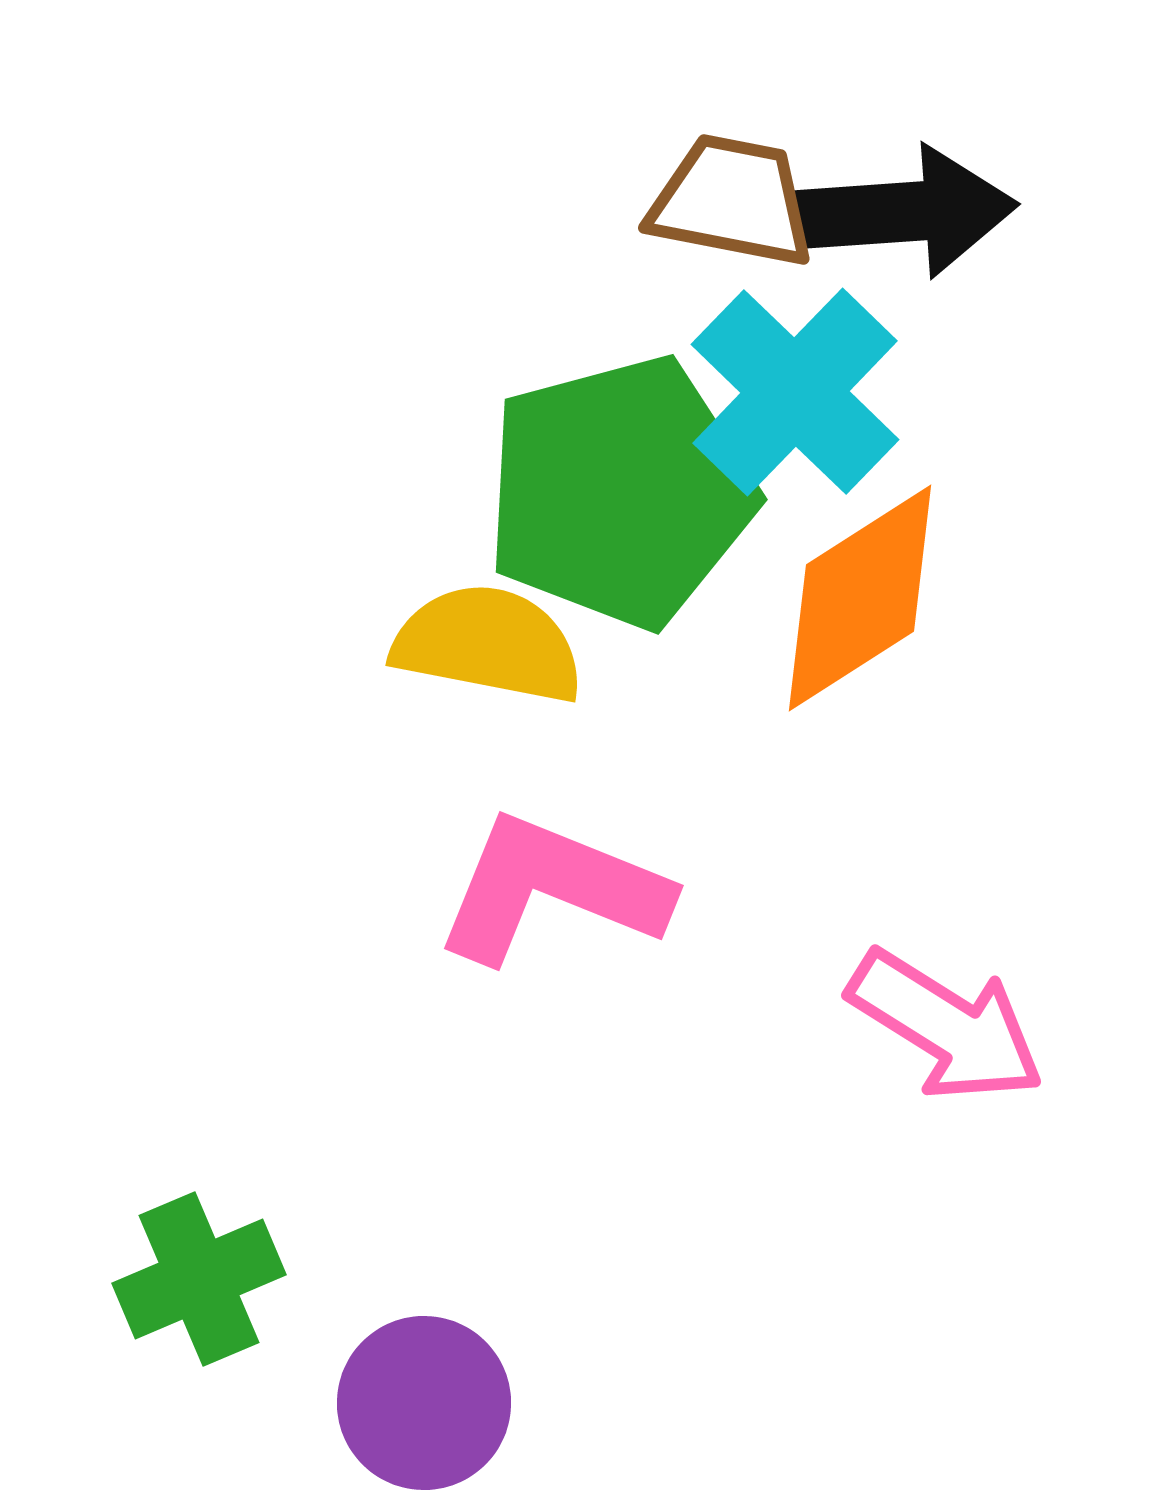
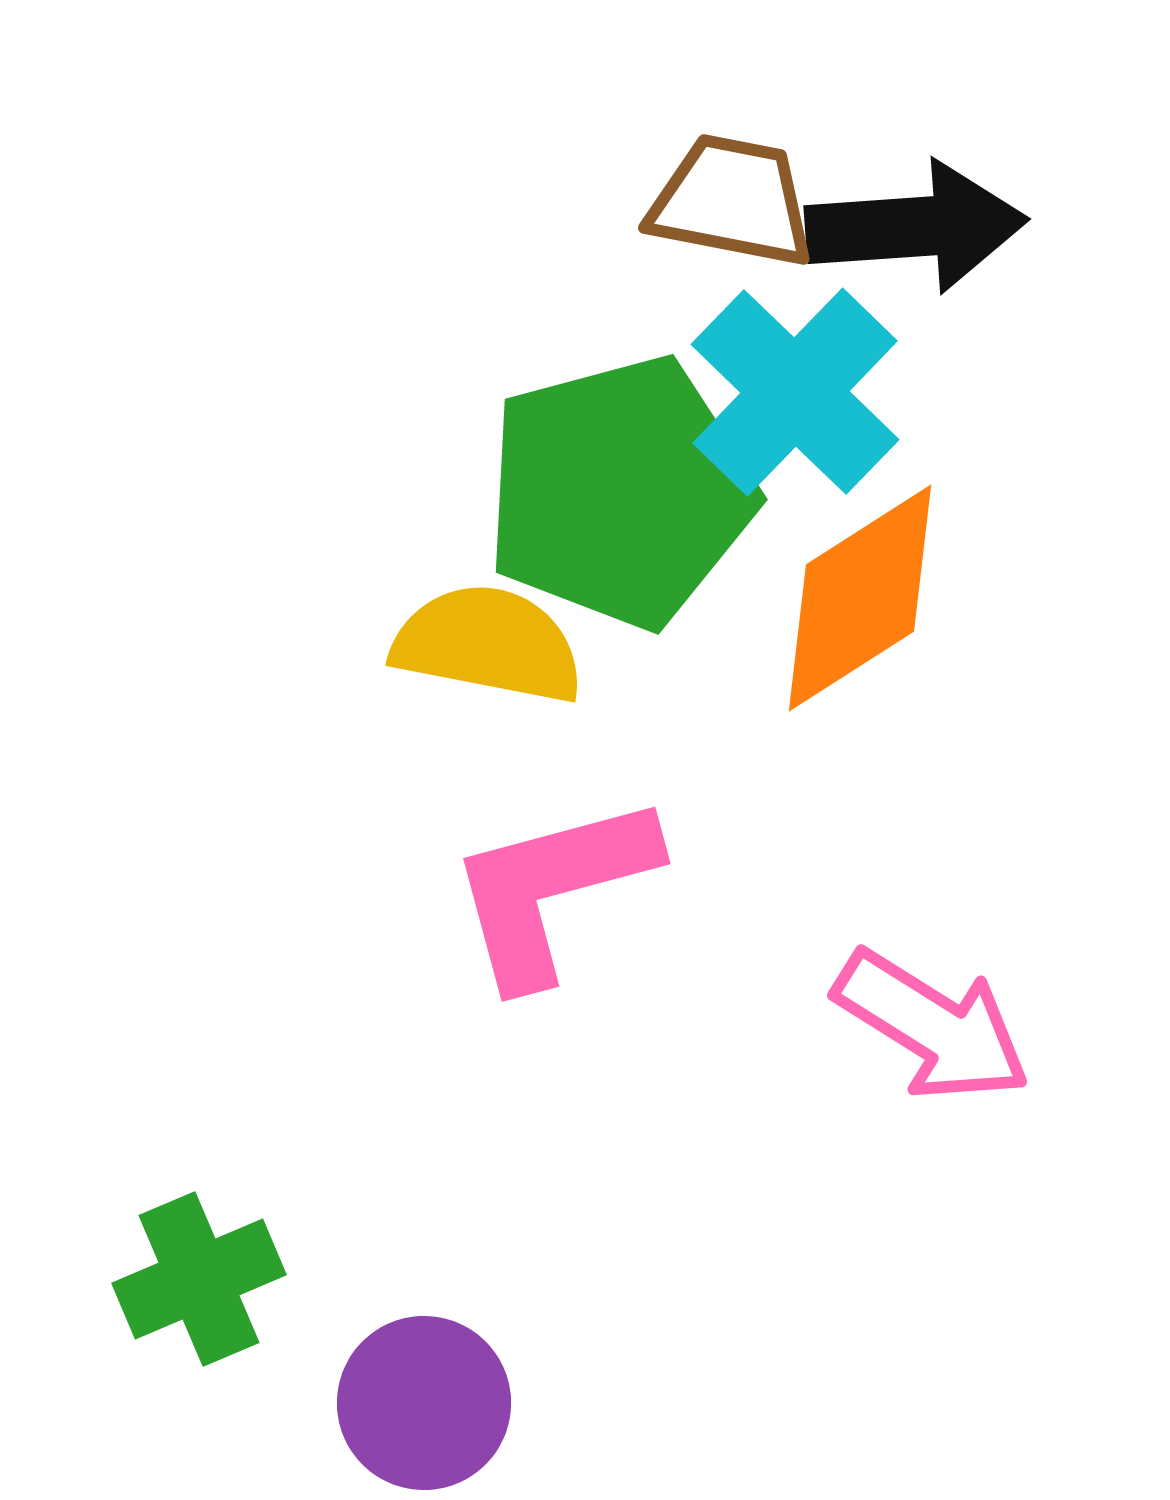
black arrow: moved 10 px right, 15 px down
pink L-shape: rotated 37 degrees counterclockwise
pink arrow: moved 14 px left
